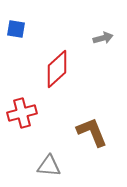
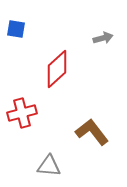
brown L-shape: rotated 16 degrees counterclockwise
